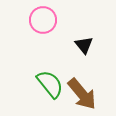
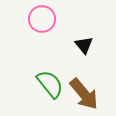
pink circle: moved 1 px left, 1 px up
brown arrow: moved 2 px right
